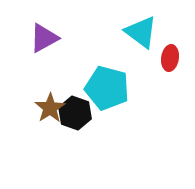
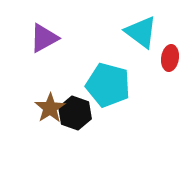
cyan pentagon: moved 1 px right, 3 px up
